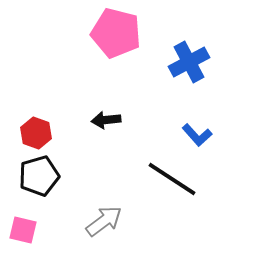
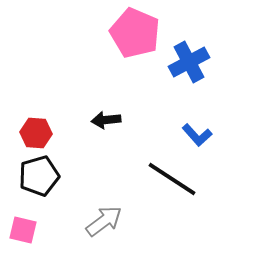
pink pentagon: moved 19 px right; rotated 9 degrees clockwise
red hexagon: rotated 16 degrees counterclockwise
